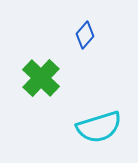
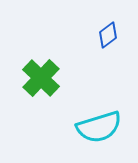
blue diamond: moved 23 px right; rotated 12 degrees clockwise
